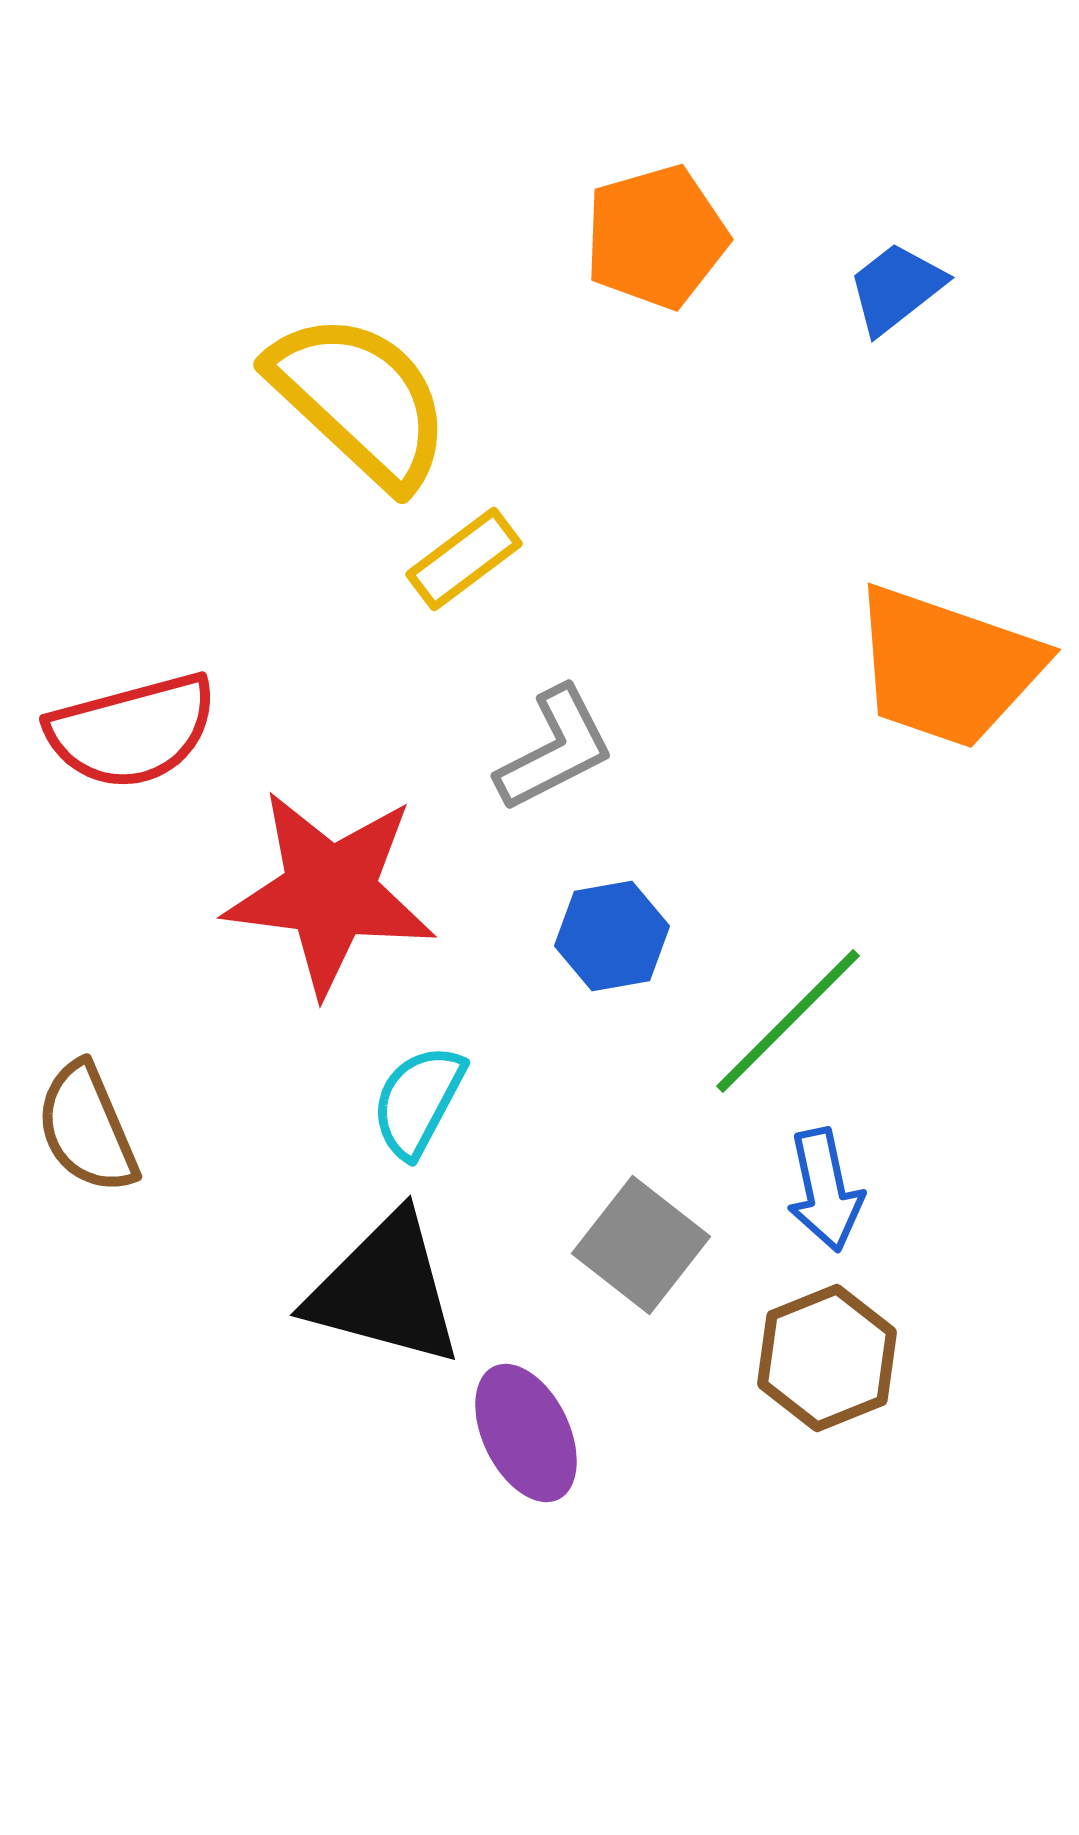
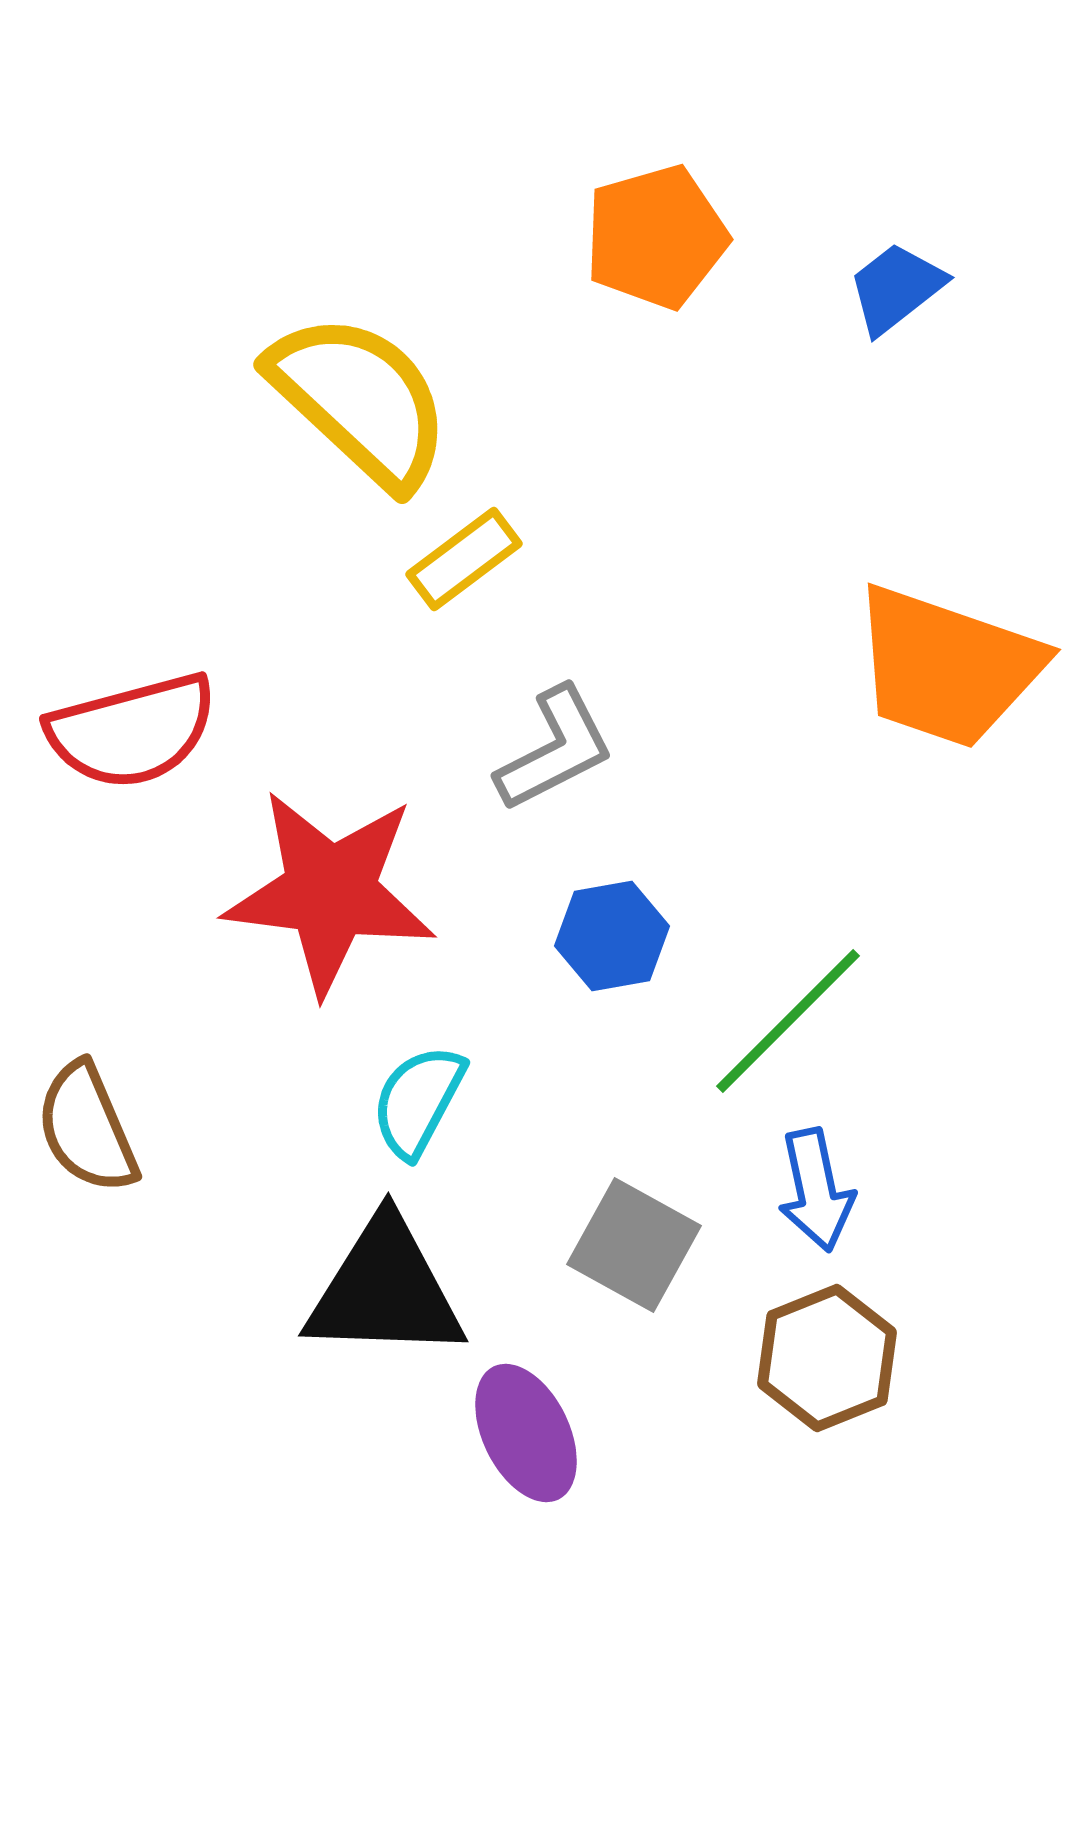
blue arrow: moved 9 px left
gray square: moved 7 px left; rotated 9 degrees counterclockwise
black triangle: rotated 13 degrees counterclockwise
